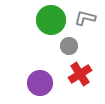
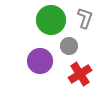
gray L-shape: rotated 95 degrees clockwise
purple circle: moved 22 px up
